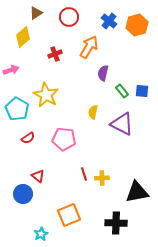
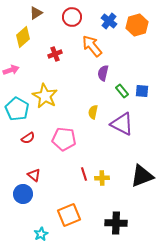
red circle: moved 3 px right
orange arrow: moved 3 px right, 1 px up; rotated 70 degrees counterclockwise
yellow star: moved 1 px left, 1 px down
red triangle: moved 4 px left, 1 px up
black triangle: moved 5 px right, 16 px up; rotated 10 degrees counterclockwise
